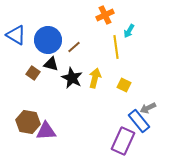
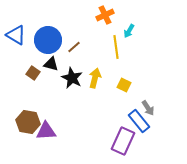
gray arrow: rotated 98 degrees counterclockwise
